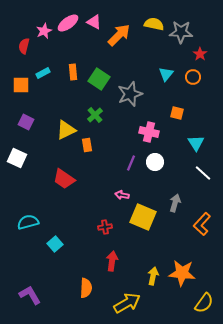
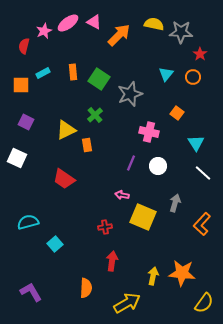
orange square at (177, 113): rotated 24 degrees clockwise
white circle at (155, 162): moved 3 px right, 4 px down
purple L-shape at (30, 295): moved 1 px right, 3 px up
